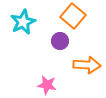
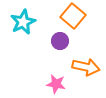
orange arrow: moved 1 px left, 2 px down; rotated 8 degrees clockwise
pink star: moved 9 px right, 1 px up
